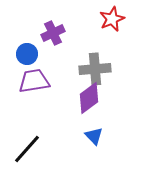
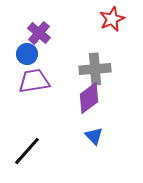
purple cross: moved 14 px left; rotated 25 degrees counterclockwise
black line: moved 2 px down
